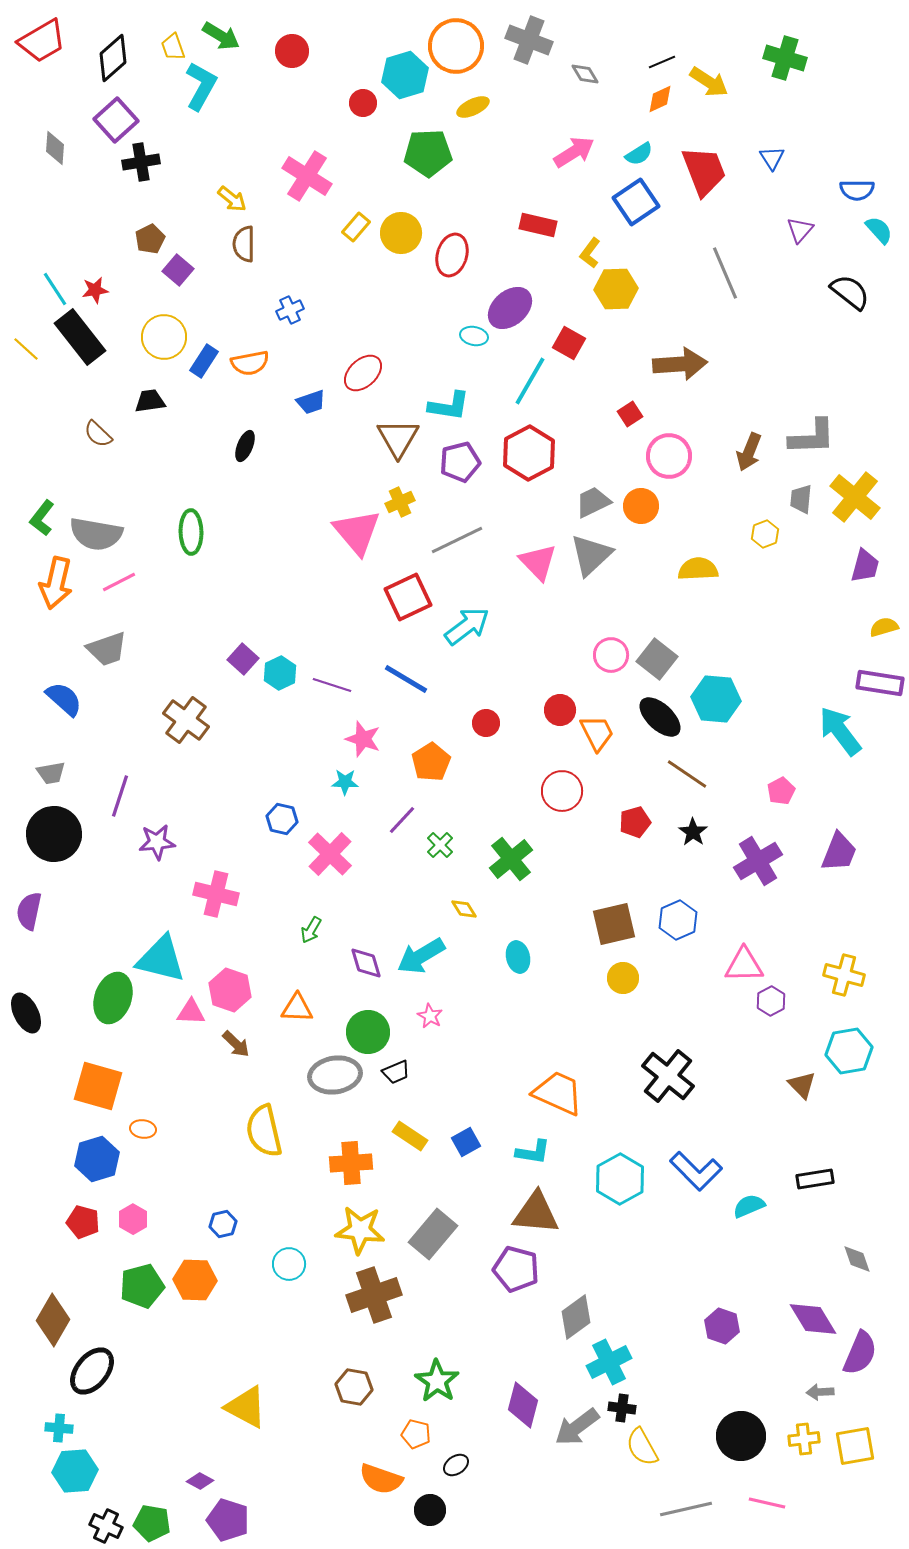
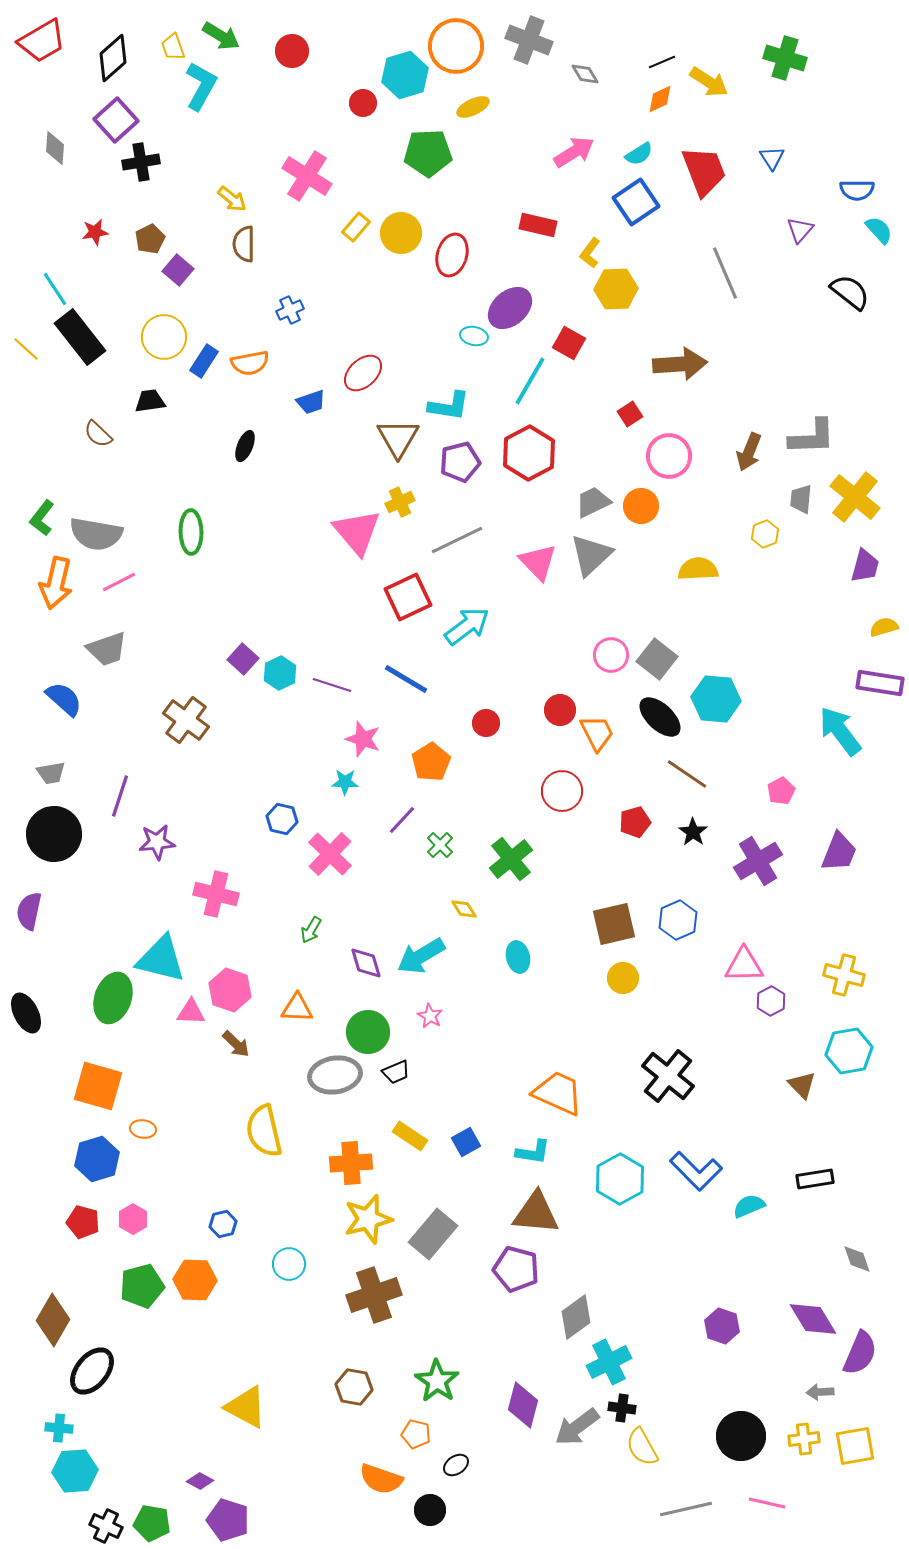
red star at (95, 290): moved 58 px up
yellow star at (360, 1230): moved 8 px right, 11 px up; rotated 21 degrees counterclockwise
